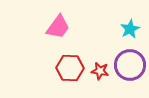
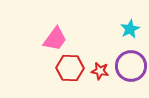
pink trapezoid: moved 3 px left, 12 px down
purple circle: moved 1 px right, 1 px down
